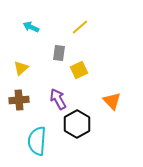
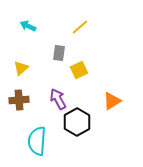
cyan arrow: moved 3 px left, 1 px up
orange triangle: rotated 42 degrees clockwise
black hexagon: moved 2 px up
